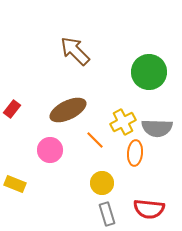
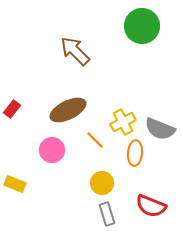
green circle: moved 7 px left, 46 px up
gray semicircle: moved 3 px right, 1 px down; rotated 20 degrees clockwise
pink circle: moved 2 px right
red semicircle: moved 2 px right, 3 px up; rotated 16 degrees clockwise
